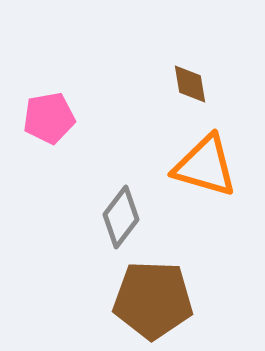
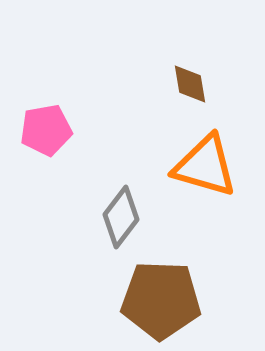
pink pentagon: moved 3 px left, 12 px down
brown pentagon: moved 8 px right
